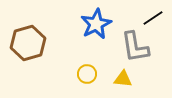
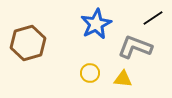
gray L-shape: rotated 120 degrees clockwise
yellow circle: moved 3 px right, 1 px up
